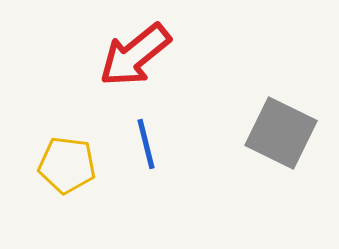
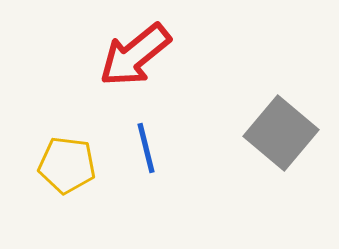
gray square: rotated 14 degrees clockwise
blue line: moved 4 px down
